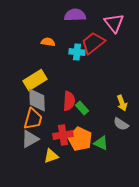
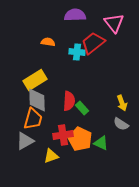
gray triangle: moved 5 px left, 2 px down
